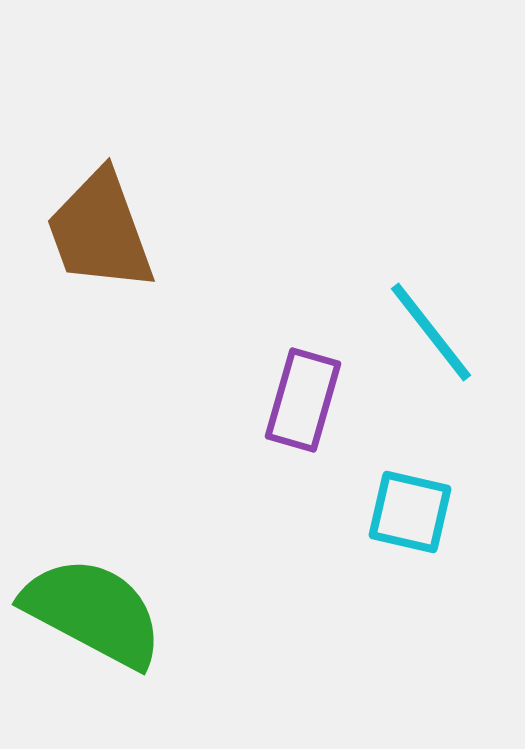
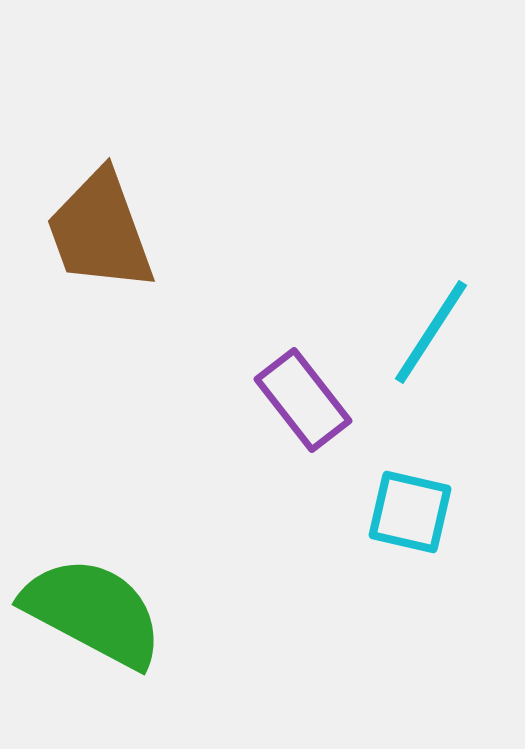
cyan line: rotated 71 degrees clockwise
purple rectangle: rotated 54 degrees counterclockwise
